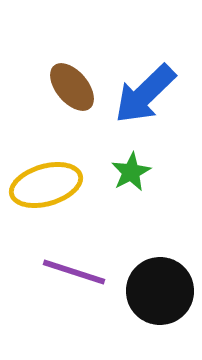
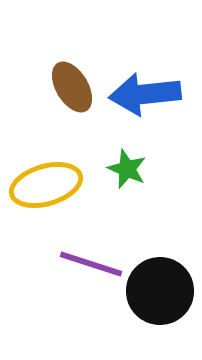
brown ellipse: rotated 9 degrees clockwise
blue arrow: rotated 38 degrees clockwise
green star: moved 4 px left, 3 px up; rotated 21 degrees counterclockwise
purple line: moved 17 px right, 8 px up
